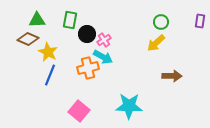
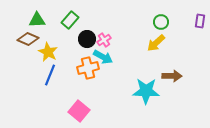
green rectangle: rotated 30 degrees clockwise
black circle: moved 5 px down
cyan star: moved 17 px right, 15 px up
